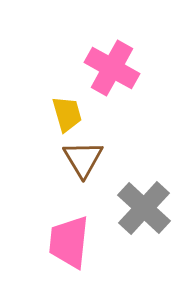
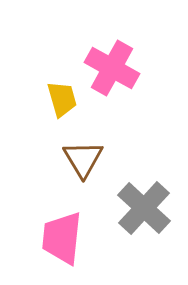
yellow trapezoid: moved 5 px left, 15 px up
pink trapezoid: moved 7 px left, 4 px up
